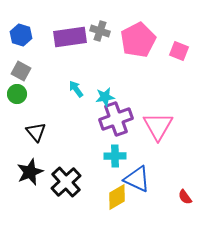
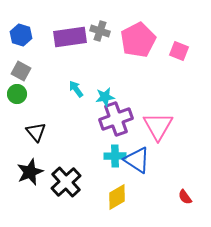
blue triangle: moved 19 px up; rotated 8 degrees clockwise
